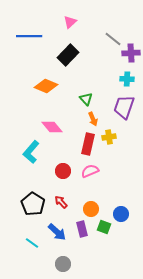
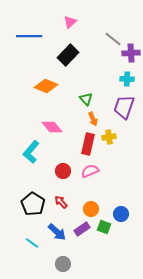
purple rectangle: rotated 70 degrees clockwise
